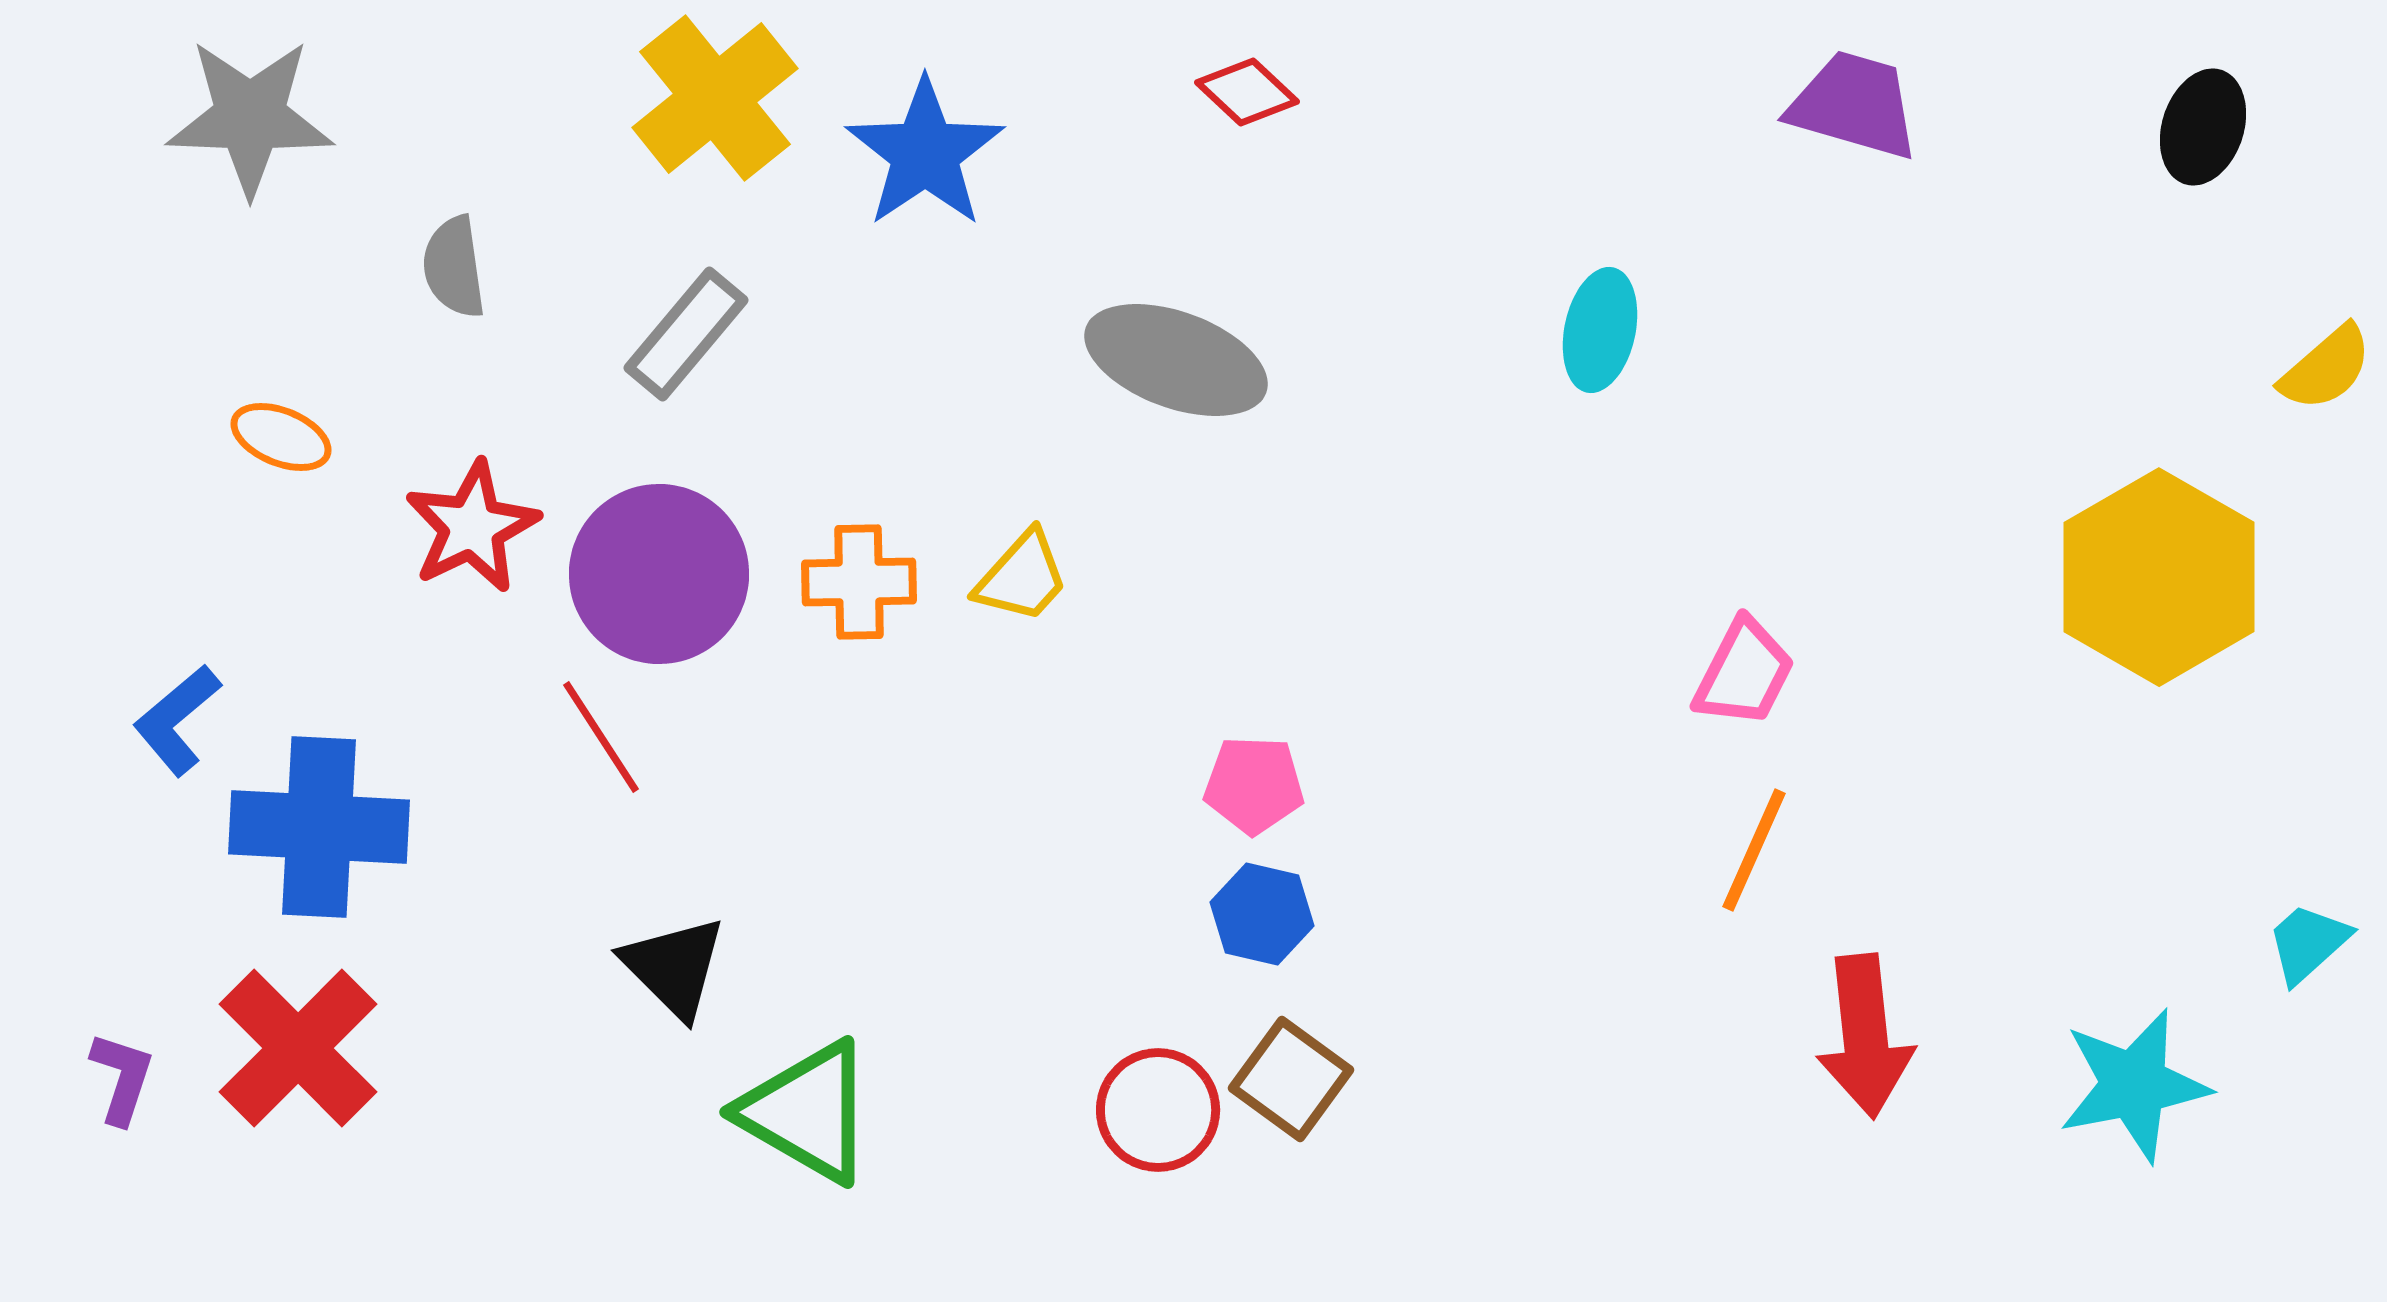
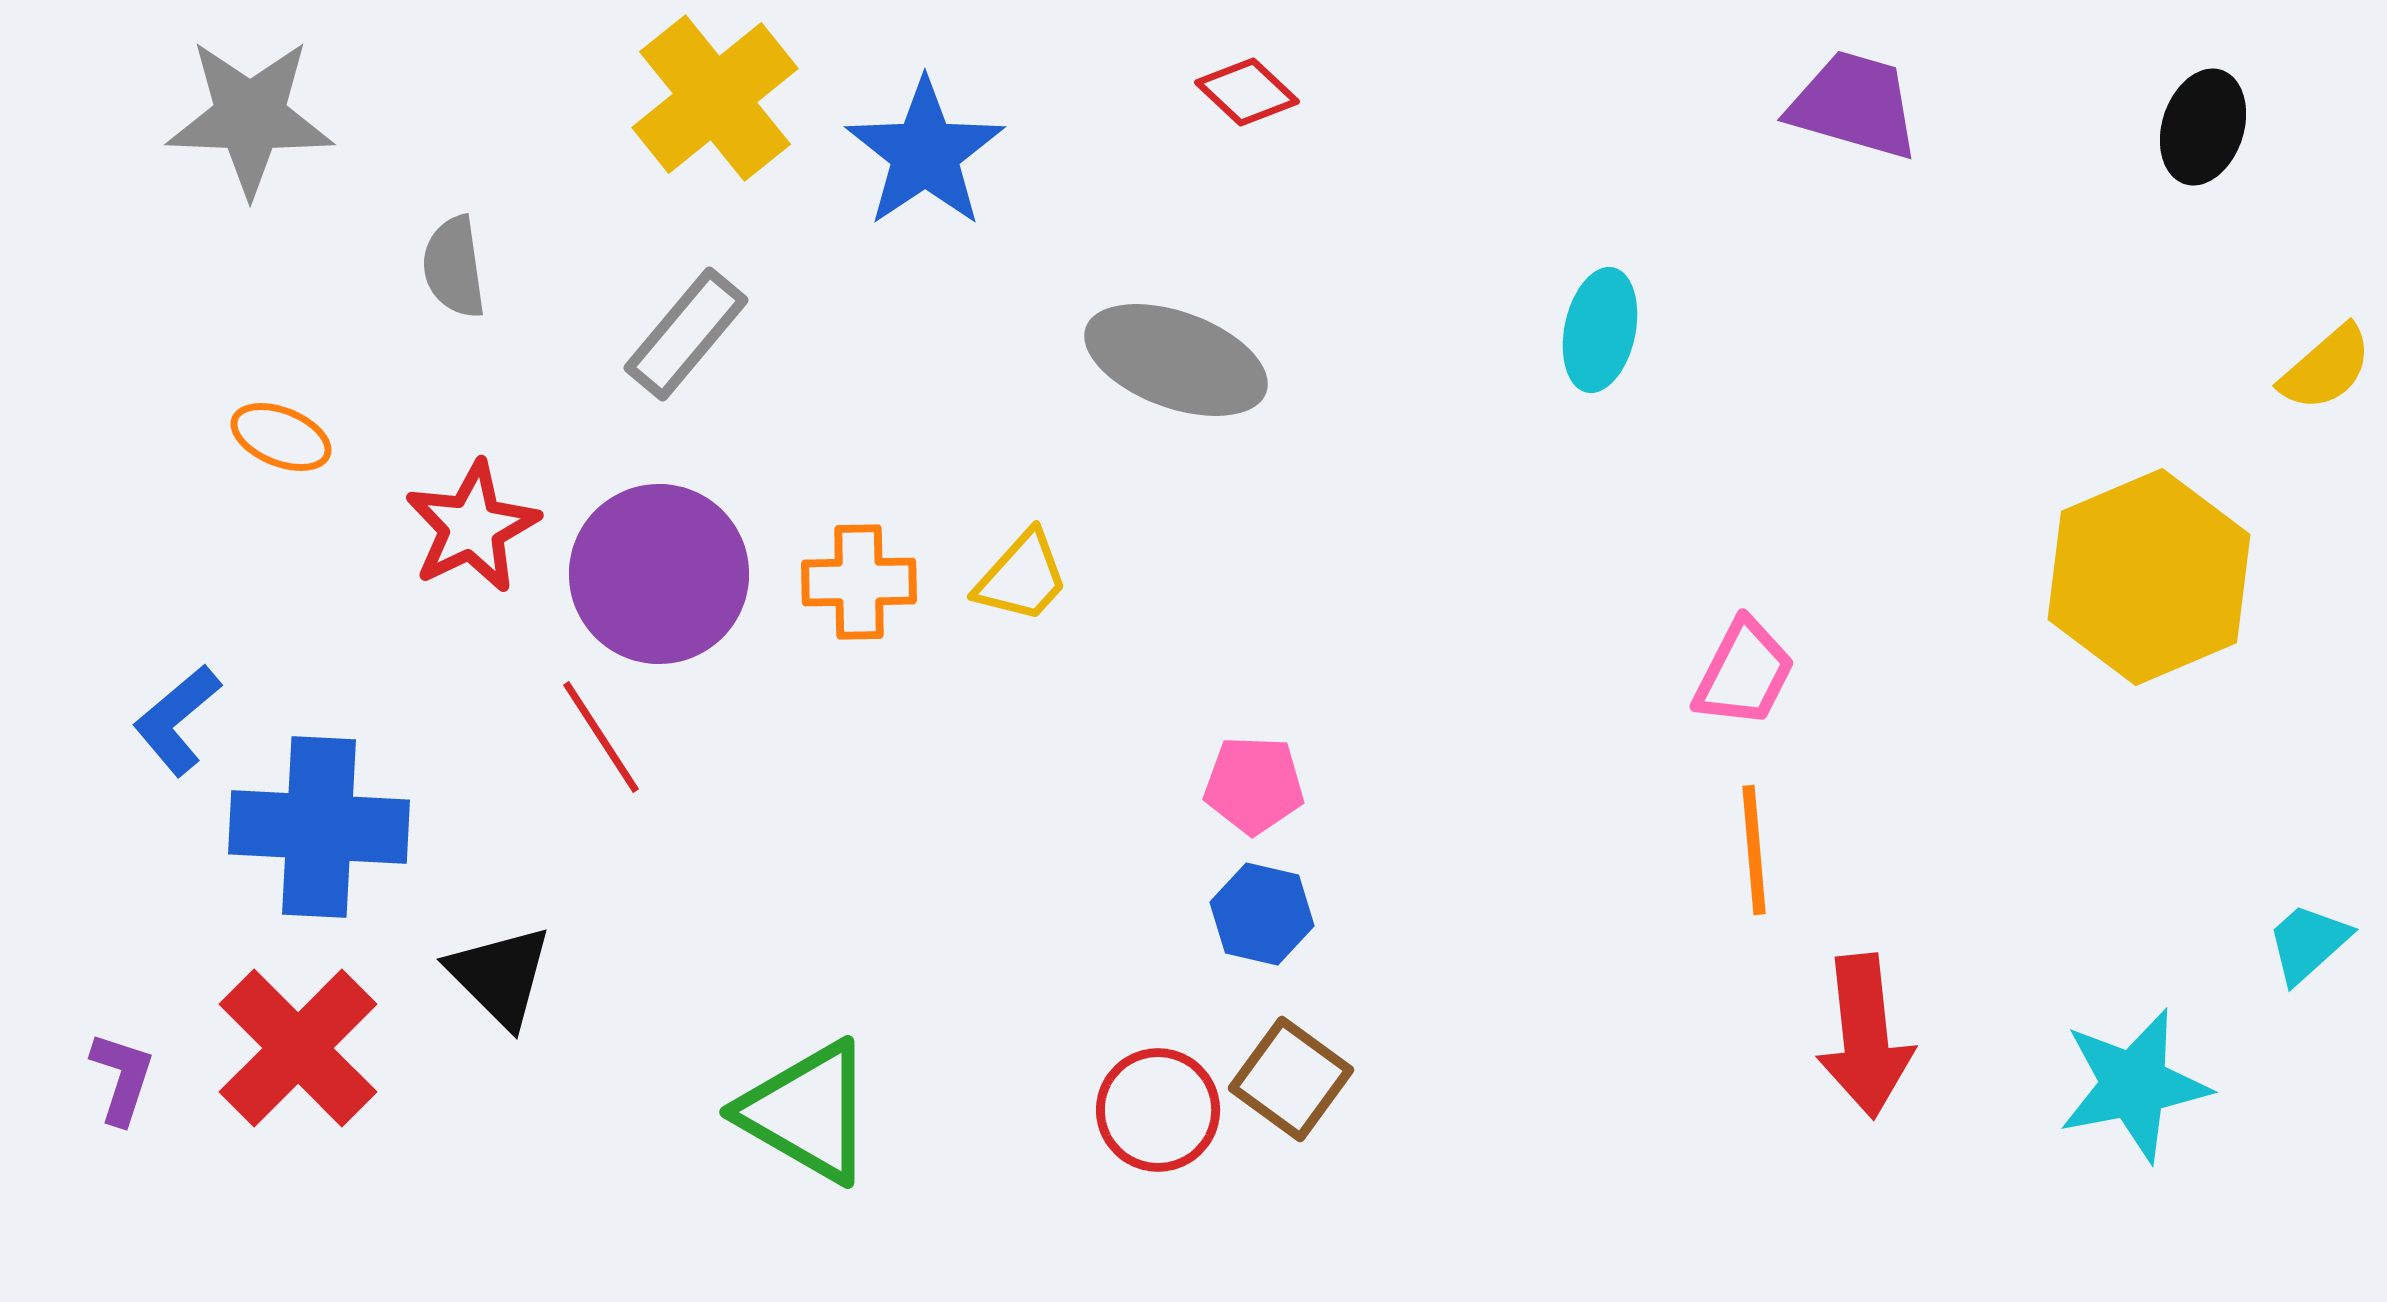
yellow hexagon: moved 10 px left; rotated 7 degrees clockwise
orange line: rotated 29 degrees counterclockwise
black triangle: moved 174 px left, 9 px down
